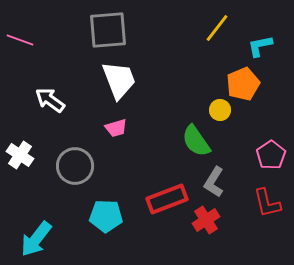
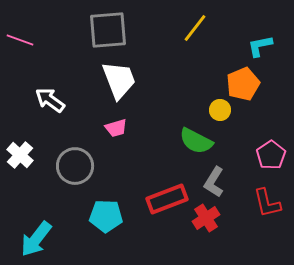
yellow line: moved 22 px left
green semicircle: rotated 28 degrees counterclockwise
white cross: rotated 8 degrees clockwise
red cross: moved 2 px up
